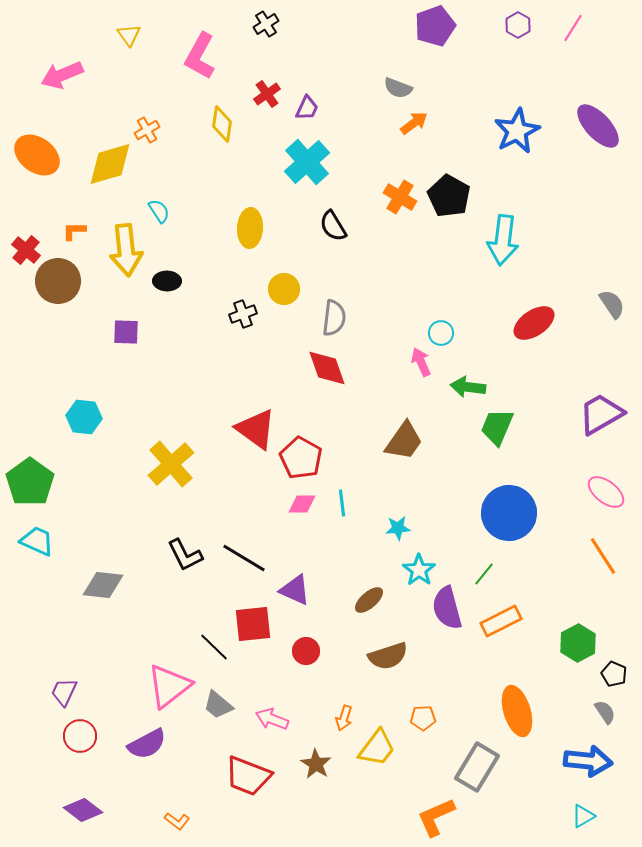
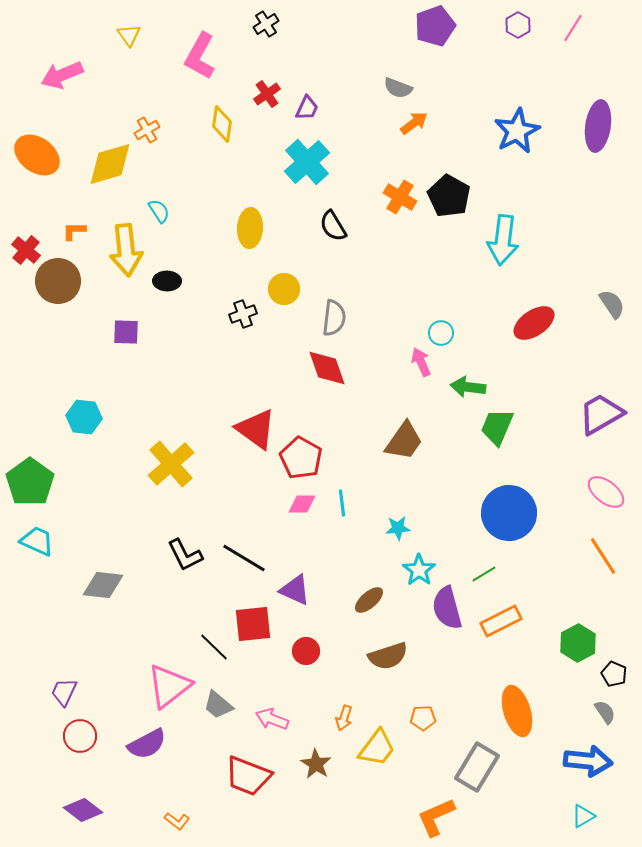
purple ellipse at (598, 126): rotated 51 degrees clockwise
green line at (484, 574): rotated 20 degrees clockwise
